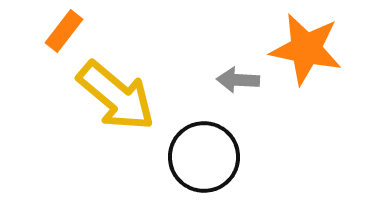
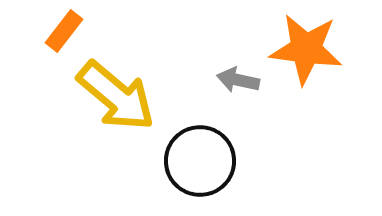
orange star: rotated 4 degrees counterclockwise
gray arrow: rotated 9 degrees clockwise
black circle: moved 4 px left, 4 px down
